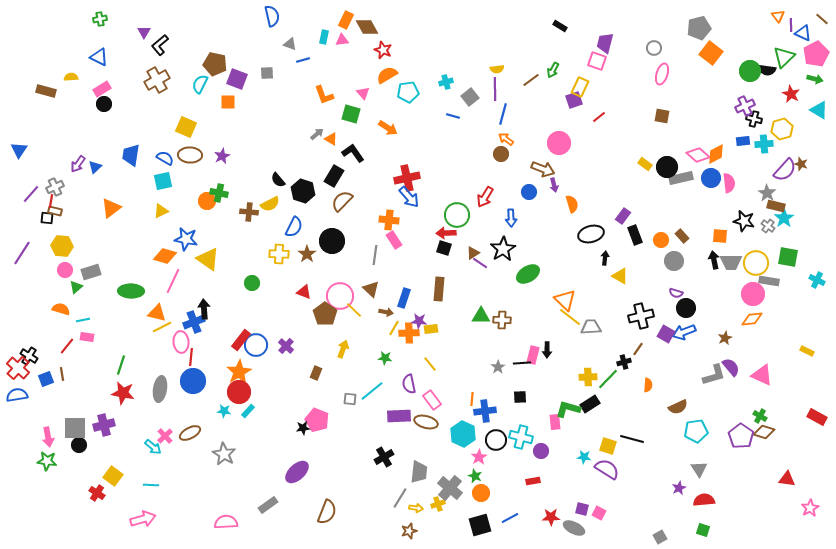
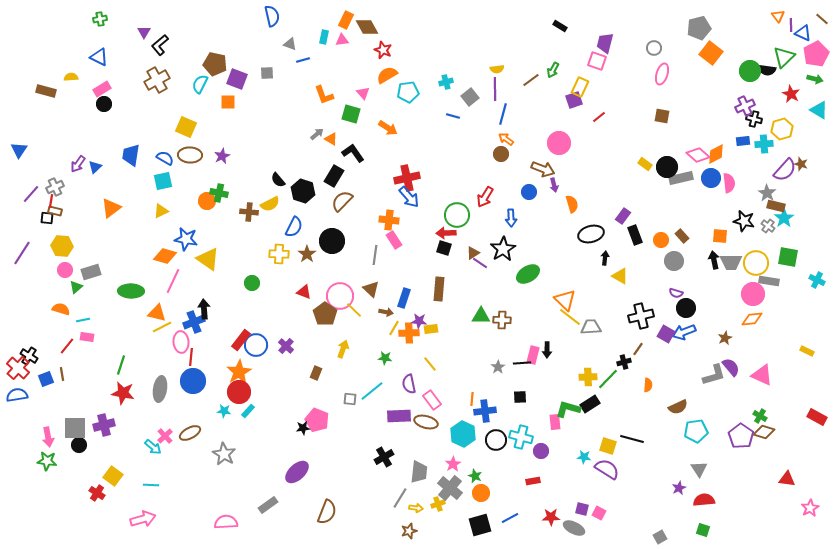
pink star at (479, 457): moved 26 px left, 7 px down
